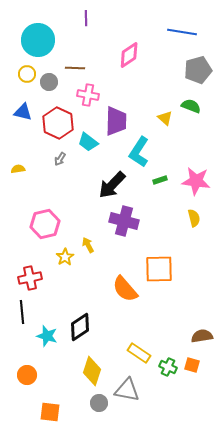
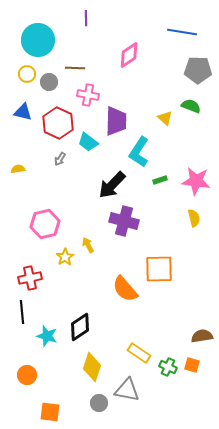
gray pentagon at (198, 70): rotated 16 degrees clockwise
yellow diamond at (92, 371): moved 4 px up
